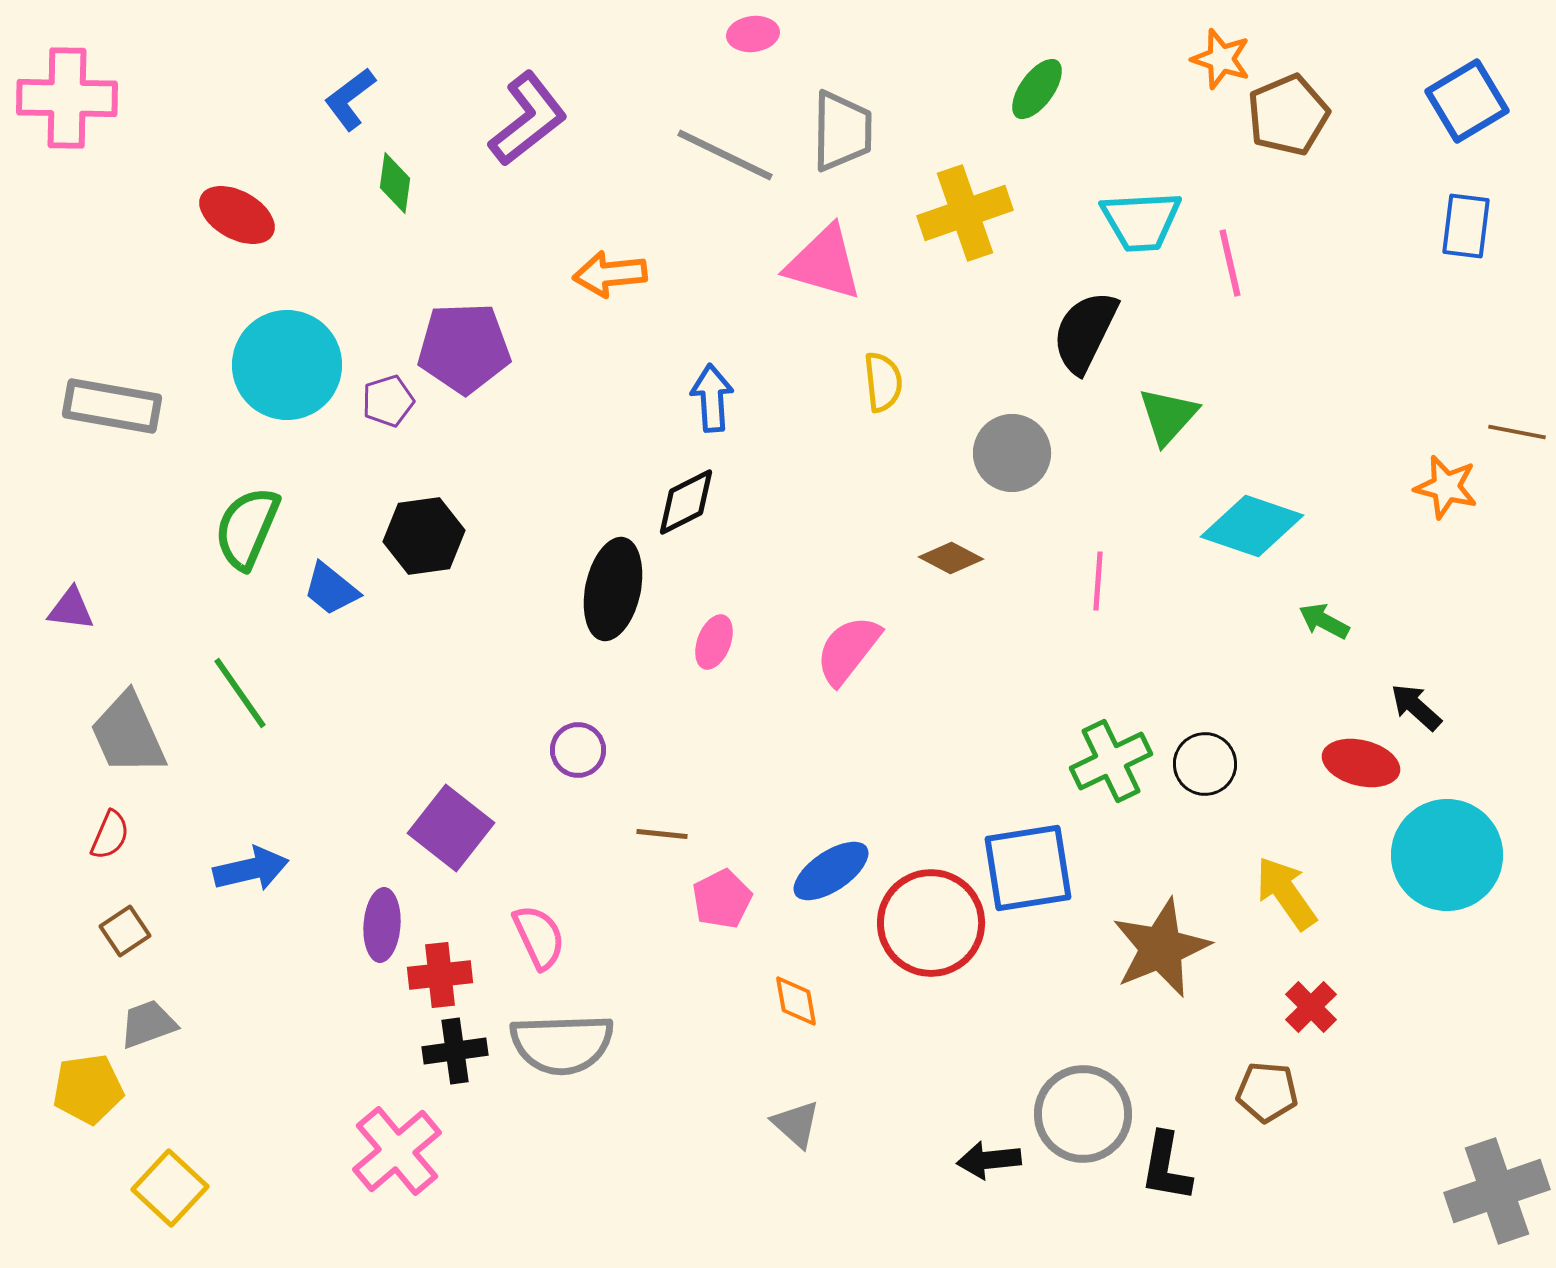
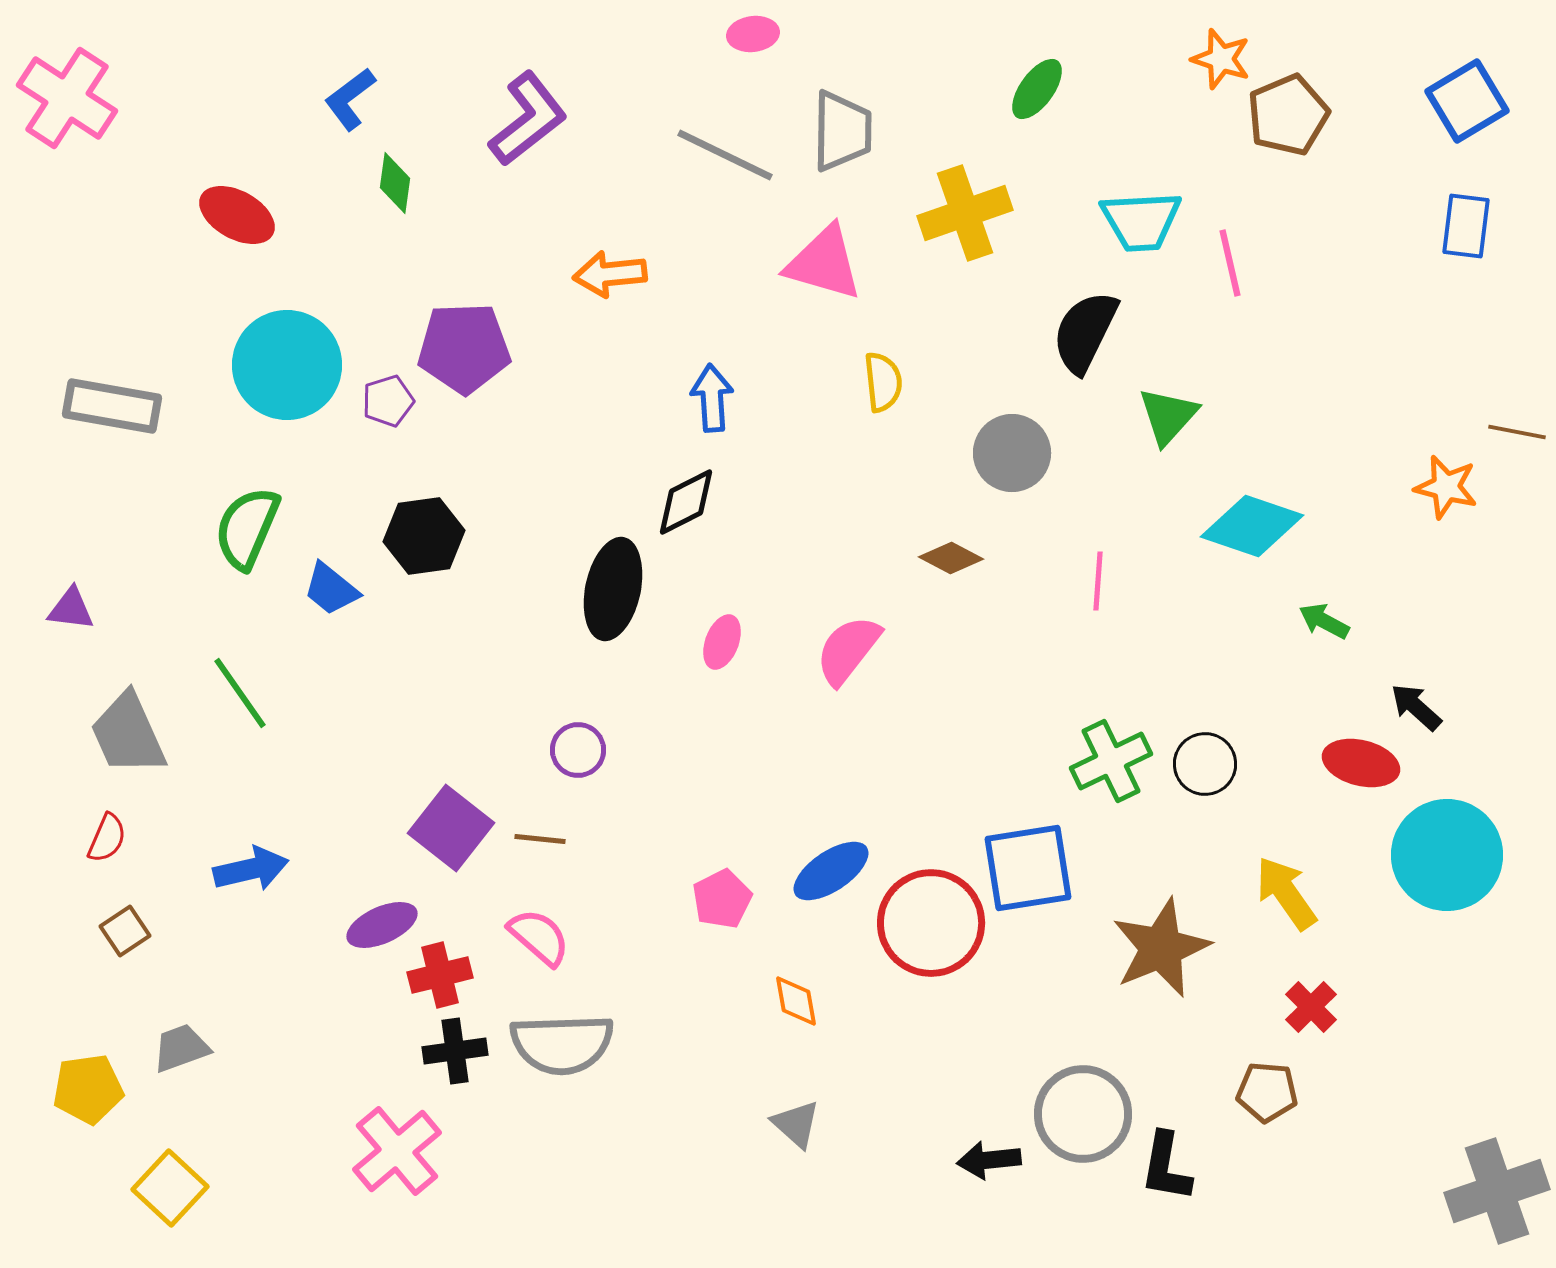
pink cross at (67, 98): rotated 32 degrees clockwise
pink ellipse at (714, 642): moved 8 px right
brown line at (662, 834): moved 122 px left, 5 px down
red semicircle at (110, 835): moved 3 px left, 3 px down
purple ellipse at (382, 925): rotated 62 degrees clockwise
pink semicircle at (539, 937): rotated 24 degrees counterclockwise
red cross at (440, 975): rotated 8 degrees counterclockwise
gray trapezoid at (148, 1024): moved 33 px right, 24 px down
